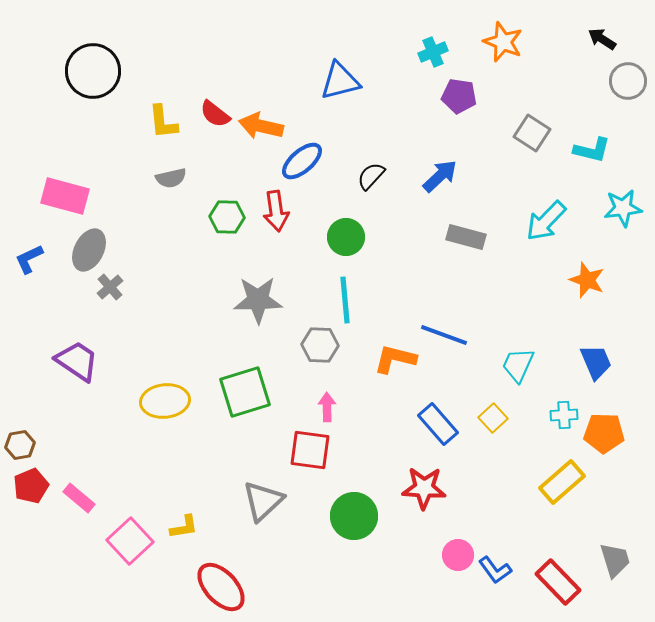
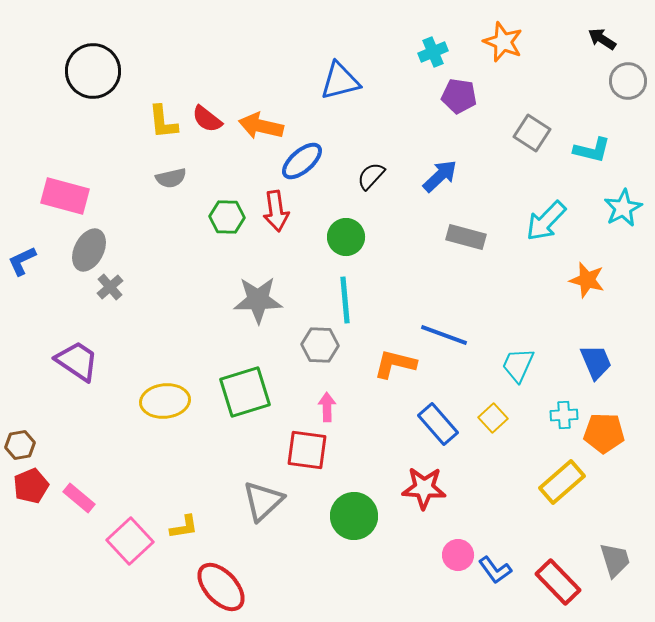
red semicircle at (215, 114): moved 8 px left, 5 px down
cyan star at (623, 208): rotated 21 degrees counterclockwise
blue L-shape at (29, 259): moved 7 px left, 2 px down
orange star at (587, 280): rotated 6 degrees counterclockwise
orange L-shape at (395, 359): moved 5 px down
red square at (310, 450): moved 3 px left
